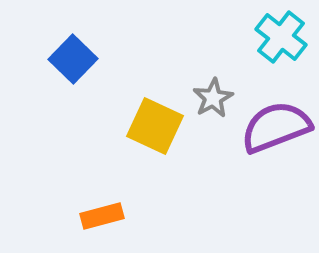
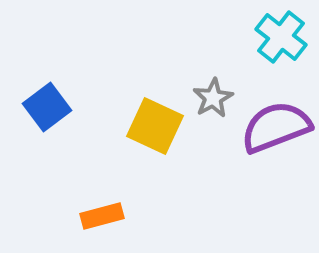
blue square: moved 26 px left, 48 px down; rotated 9 degrees clockwise
